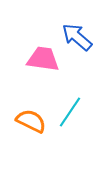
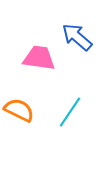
pink trapezoid: moved 4 px left, 1 px up
orange semicircle: moved 12 px left, 11 px up
